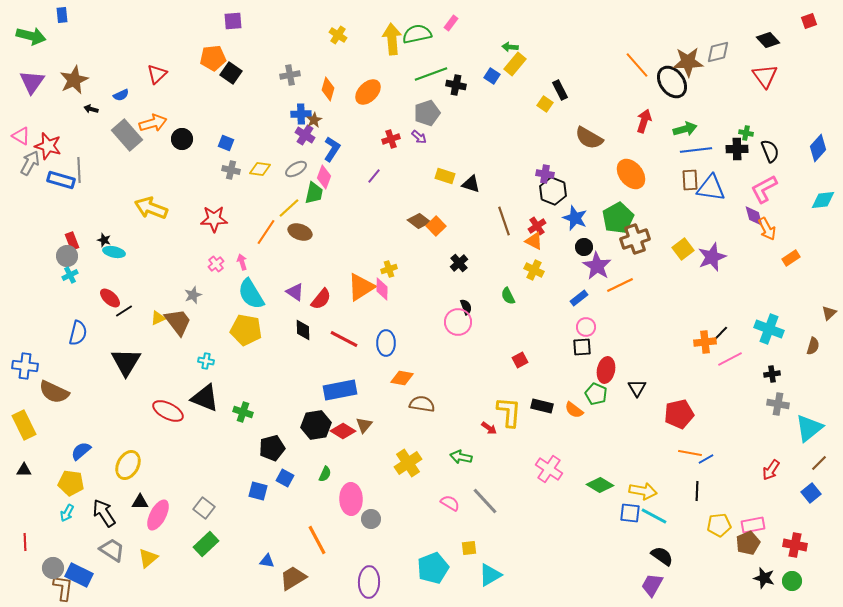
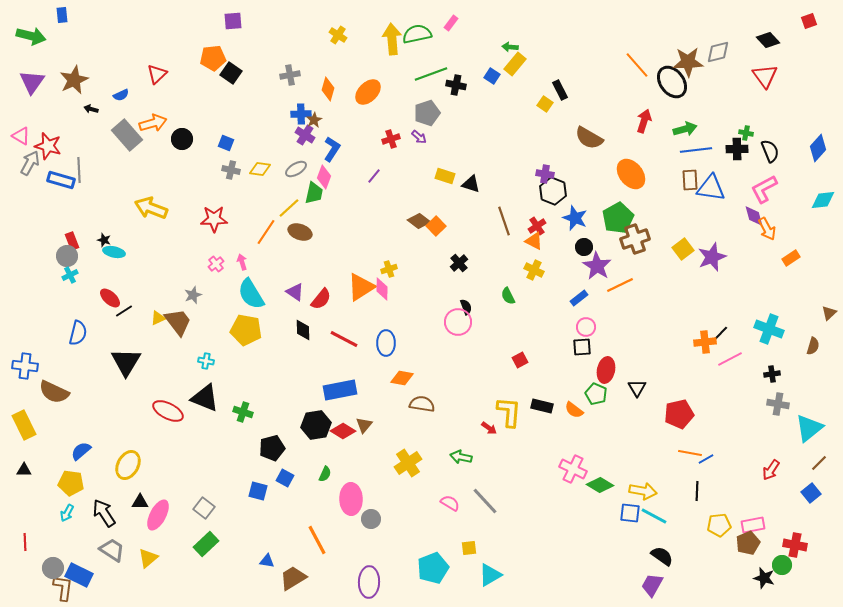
pink cross at (549, 469): moved 24 px right; rotated 8 degrees counterclockwise
green circle at (792, 581): moved 10 px left, 16 px up
